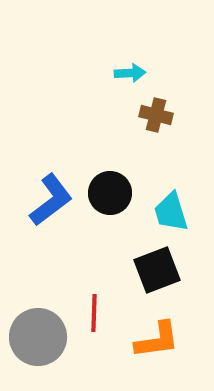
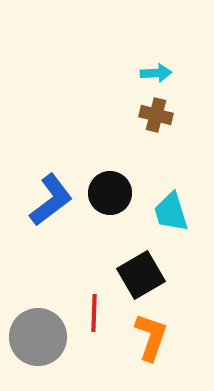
cyan arrow: moved 26 px right
black square: moved 16 px left, 5 px down; rotated 9 degrees counterclockwise
orange L-shape: moved 6 px left, 3 px up; rotated 63 degrees counterclockwise
